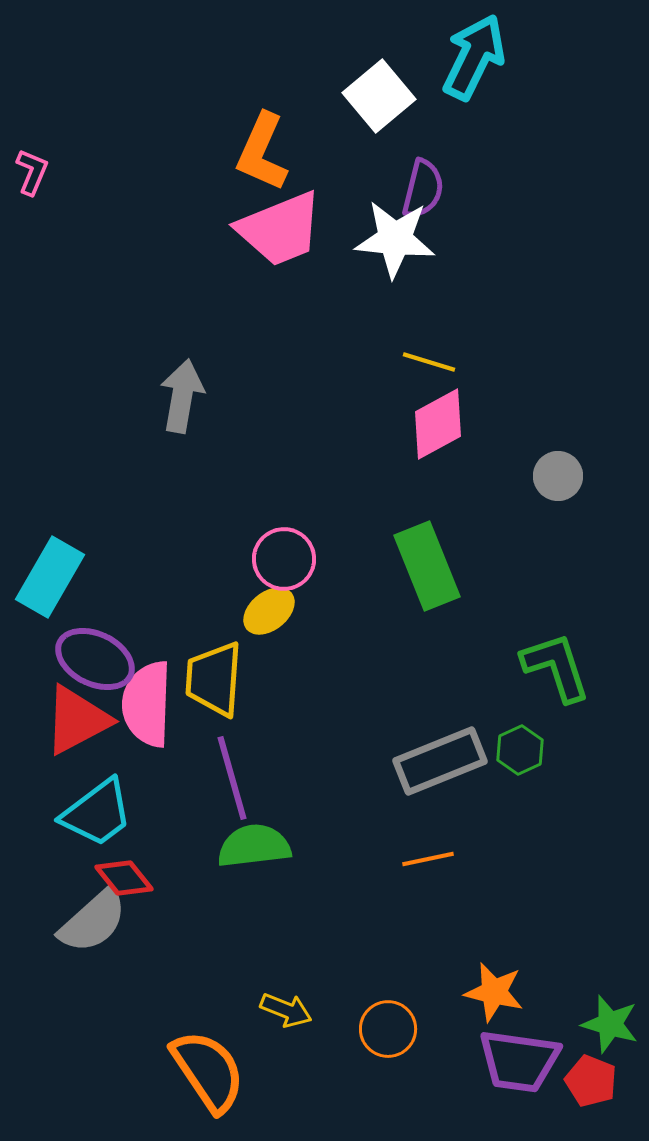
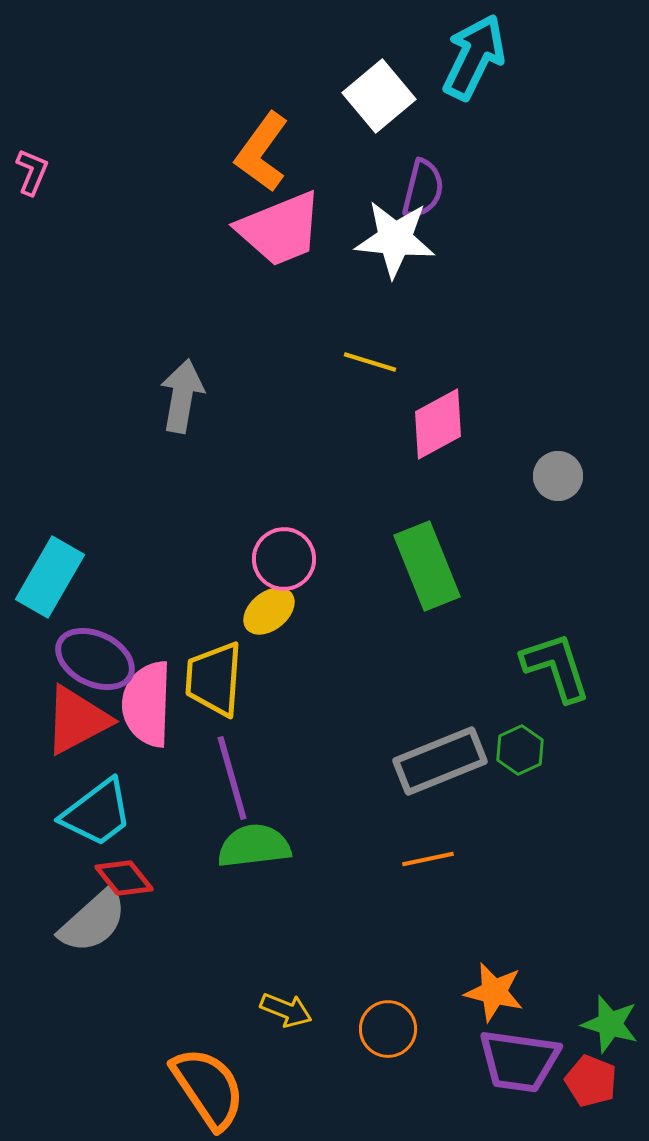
orange L-shape: rotated 12 degrees clockwise
yellow line: moved 59 px left
orange semicircle: moved 17 px down
